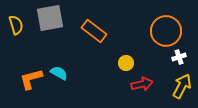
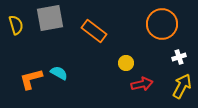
orange circle: moved 4 px left, 7 px up
